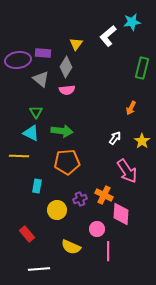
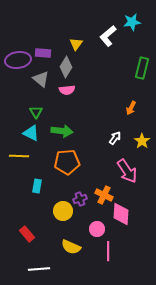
yellow circle: moved 6 px right, 1 px down
